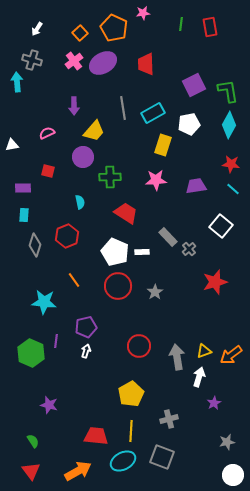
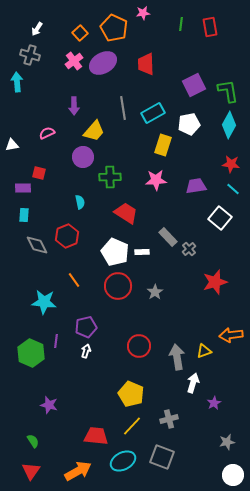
gray cross at (32, 60): moved 2 px left, 5 px up
red square at (48, 171): moved 9 px left, 2 px down
white square at (221, 226): moved 1 px left, 8 px up
gray diamond at (35, 245): moved 2 px right; rotated 45 degrees counterclockwise
orange arrow at (231, 355): moved 20 px up; rotated 30 degrees clockwise
white arrow at (199, 377): moved 6 px left, 6 px down
yellow pentagon at (131, 394): rotated 20 degrees counterclockwise
yellow line at (131, 431): moved 1 px right, 5 px up; rotated 40 degrees clockwise
red triangle at (31, 471): rotated 12 degrees clockwise
